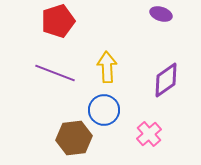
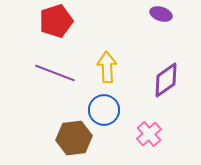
red pentagon: moved 2 px left
